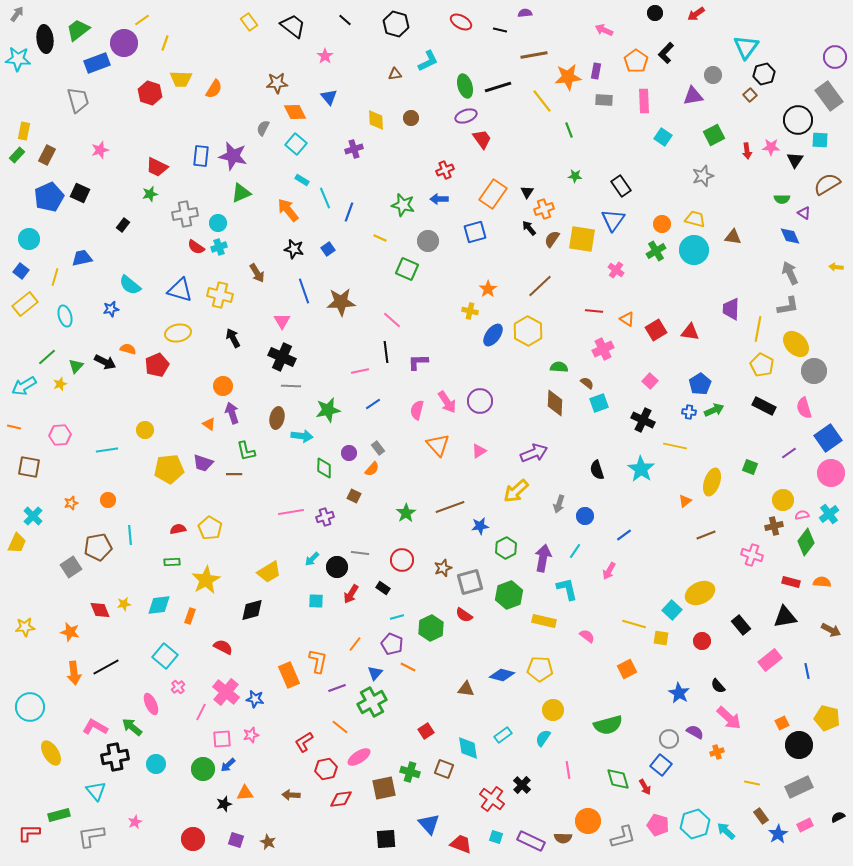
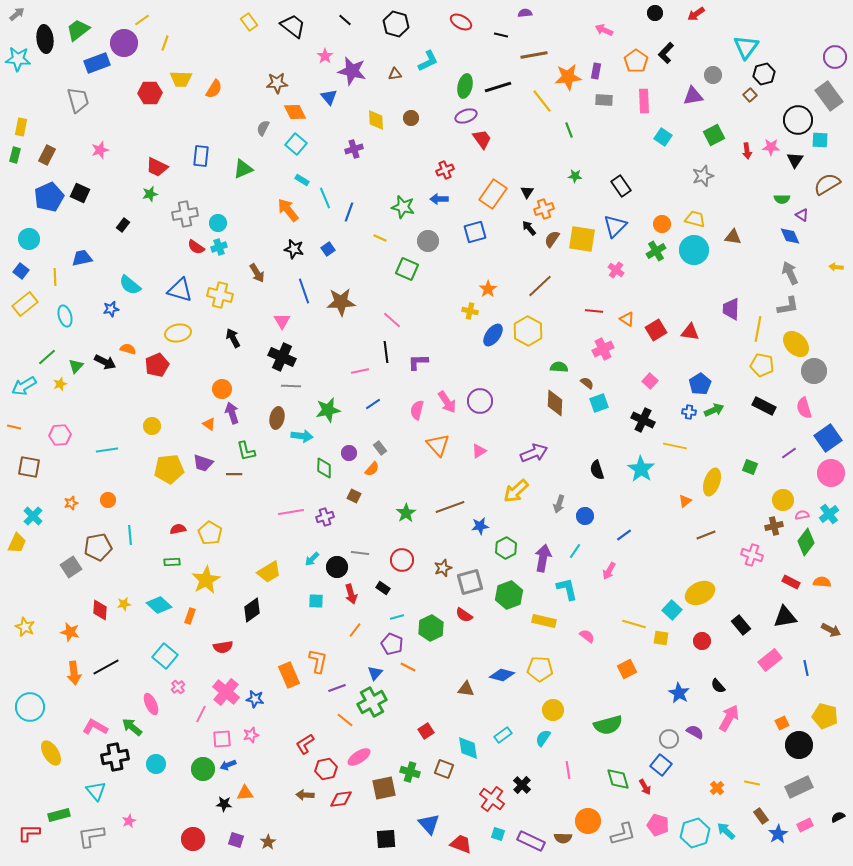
gray arrow at (17, 14): rotated 14 degrees clockwise
black line at (500, 30): moved 1 px right, 5 px down
green ellipse at (465, 86): rotated 30 degrees clockwise
red hexagon at (150, 93): rotated 20 degrees counterclockwise
yellow rectangle at (24, 131): moved 3 px left, 4 px up
green rectangle at (17, 155): moved 2 px left; rotated 28 degrees counterclockwise
purple star at (233, 156): moved 119 px right, 85 px up
green triangle at (241, 193): moved 2 px right, 24 px up
green star at (403, 205): moved 2 px down
purple triangle at (804, 213): moved 2 px left, 2 px down
blue triangle at (613, 220): moved 2 px right, 6 px down; rotated 10 degrees clockwise
yellow line at (55, 277): rotated 18 degrees counterclockwise
yellow pentagon at (762, 365): rotated 15 degrees counterclockwise
orange circle at (223, 386): moved 1 px left, 3 px down
yellow circle at (145, 430): moved 7 px right, 4 px up
gray rectangle at (378, 448): moved 2 px right
yellow pentagon at (210, 528): moved 5 px down
red rectangle at (791, 582): rotated 12 degrees clockwise
red arrow at (351, 594): rotated 48 degrees counterclockwise
cyan diamond at (159, 605): rotated 50 degrees clockwise
red diamond at (100, 610): rotated 25 degrees clockwise
black diamond at (252, 610): rotated 20 degrees counterclockwise
yellow star at (25, 627): rotated 30 degrees clockwise
orange line at (355, 644): moved 14 px up
red semicircle at (223, 647): rotated 144 degrees clockwise
blue line at (807, 671): moved 1 px left, 3 px up
pink line at (201, 712): moved 2 px down
pink arrow at (729, 718): rotated 104 degrees counterclockwise
yellow pentagon at (827, 718): moved 2 px left, 2 px up
orange line at (340, 727): moved 5 px right, 7 px up
red L-shape at (304, 742): moved 1 px right, 2 px down
orange cross at (717, 752): moved 36 px down; rotated 24 degrees counterclockwise
blue arrow at (228, 765): rotated 21 degrees clockwise
brown arrow at (291, 795): moved 14 px right
black star at (224, 804): rotated 21 degrees clockwise
pink star at (135, 822): moved 6 px left, 1 px up
cyan hexagon at (695, 824): moved 9 px down
cyan square at (496, 837): moved 2 px right, 3 px up
gray L-shape at (623, 837): moved 3 px up
brown star at (268, 842): rotated 14 degrees clockwise
